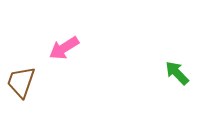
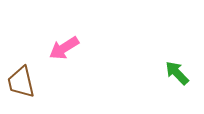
brown trapezoid: rotated 32 degrees counterclockwise
